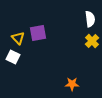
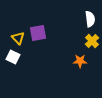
orange star: moved 8 px right, 23 px up
